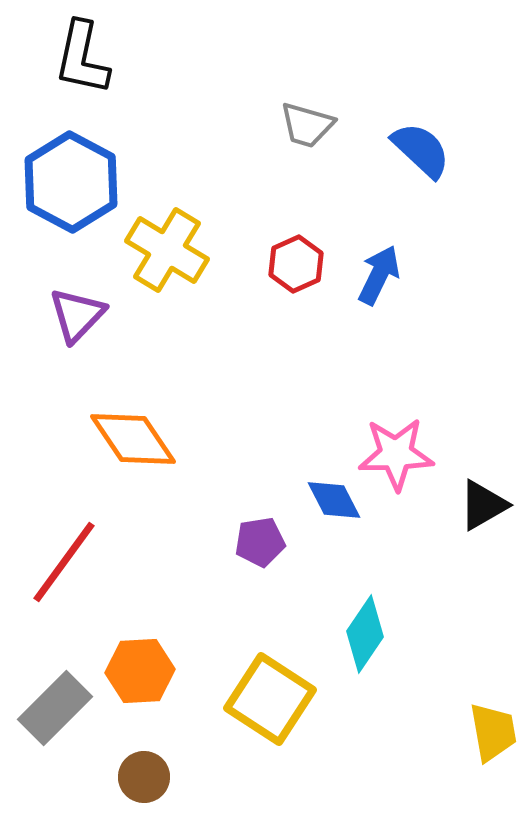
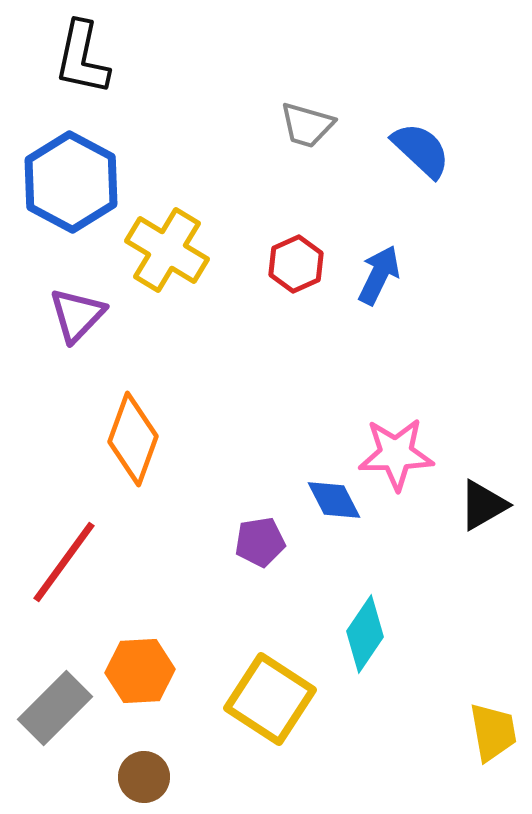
orange diamond: rotated 54 degrees clockwise
